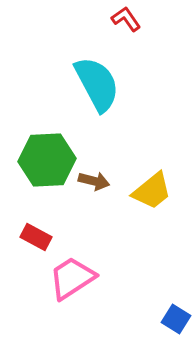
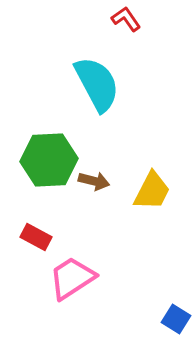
green hexagon: moved 2 px right
yellow trapezoid: rotated 24 degrees counterclockwise
